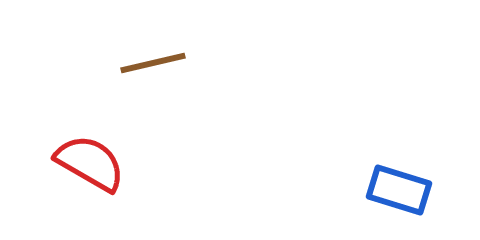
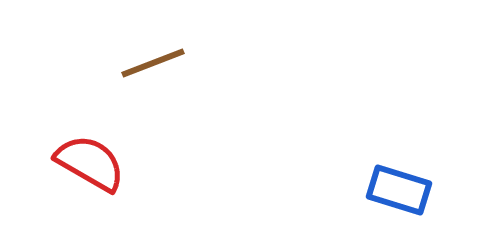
brown line: rotated 8 degrees counterclockwise
